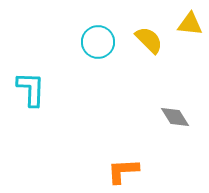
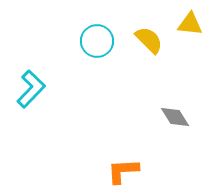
cyan circle: moved 1 px left, 1 px up
cyan L-shape: rotated 42 degrees clockwise
